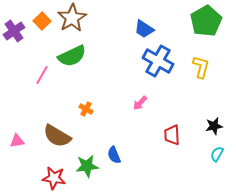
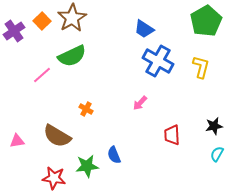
pink line: rotated 18 degrees clockwise
